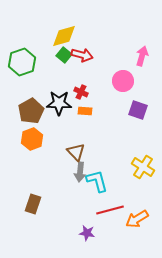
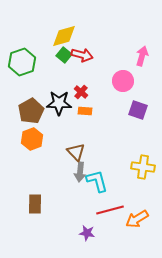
red cross: rotated 16 degrees clockwise
yellow cross: rotated 25 degrees counterclockwise
brown rectangle: moved 2 px right; rotated 18 degrees counterclockwise
